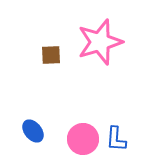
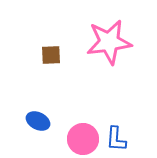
pink star: moved 9 px right; rotated 9 degrees clockwise
blue ellipse: moved 5 px right, 10 px up; rotated 25 degrees counterclockwise
